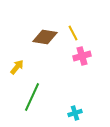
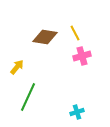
yellow line: moved 2 px right
green line: moved 4 px left
cyan cross: moved 2 px right, 1 px up
